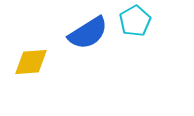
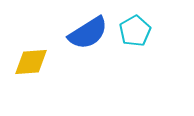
cyan pentagon: moved 10 px down
